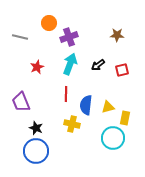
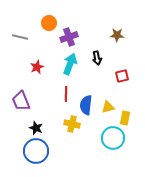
black arrow: moved 1 px left, 7 px up; rotated 64 degrees counterclockwise
red square: moved 6 px down
purple trapezoid: moved 1 px up
